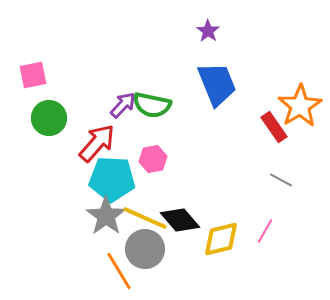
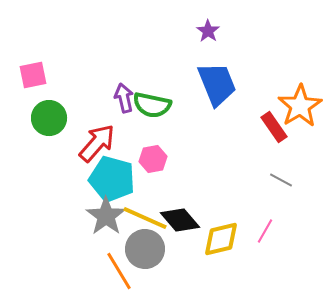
purple arrow: moved 1 px right, 7 px up; rotated 56 degrees counterclockwise
cyan pentagon: rotated 12 degrees clockwise
